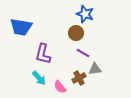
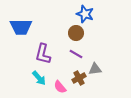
blue trapezoid: rotated 10 degrees counterclockwise
purple line: moved 7 px left, 1 px down
